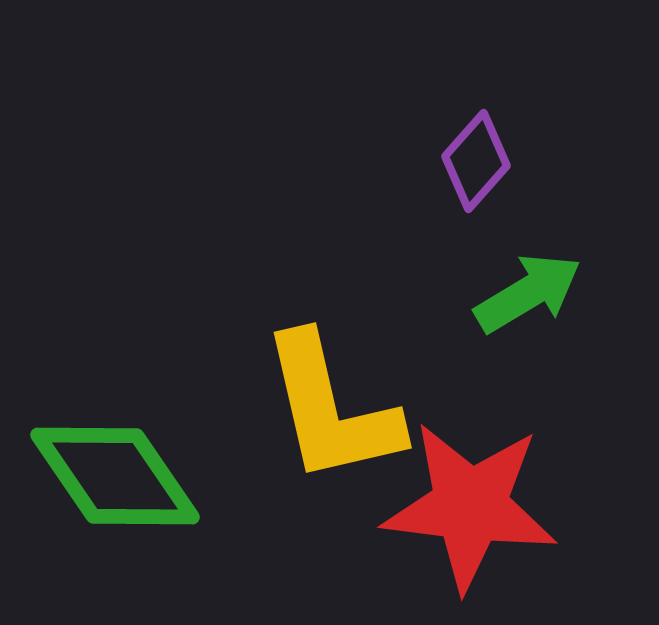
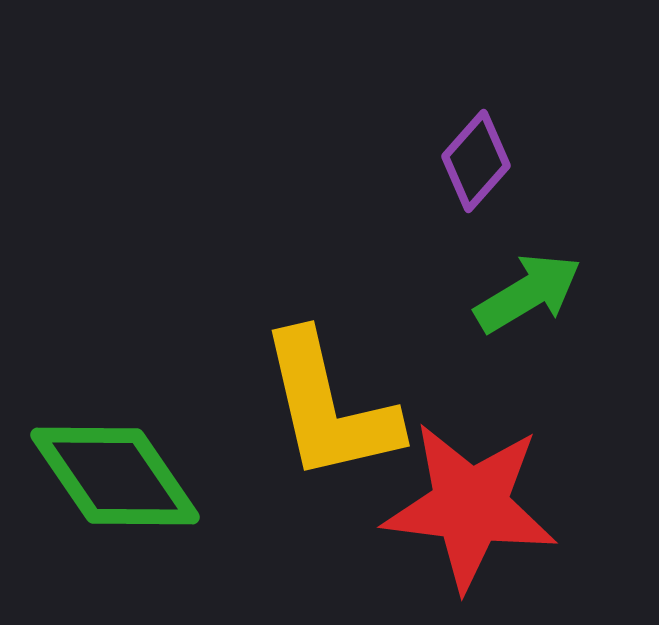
yellow L-shape: moved 2 px left, 2 px up
